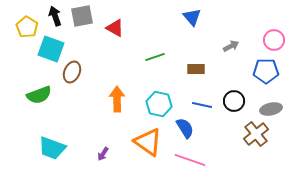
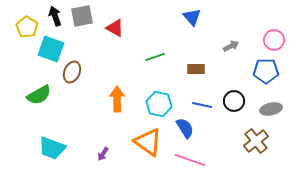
green semicircle: rotated 10 degrees counterclockwise
brown cross: moved 7 px down
